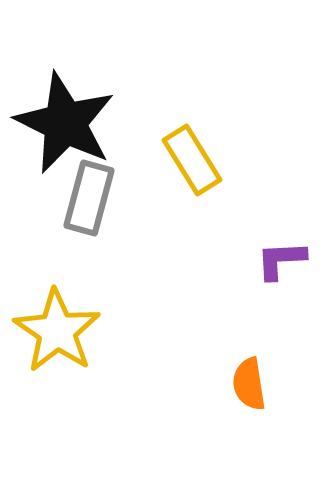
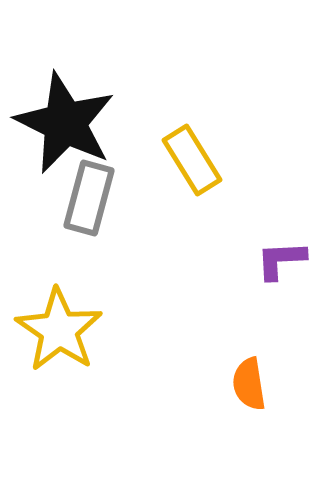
yellow star: moved 2 px right, 1 px up
